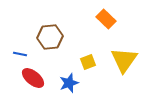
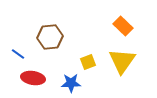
orange rectangle: moved 17 px right, 7 px down
blue line: moved 2 px left; rotated 24 degrees clockwise
yellow triangle: moved 2 px left, 1 px down
red ellipse: rotated 30 degrees counterclockwise
blue star: moved 2 px right; rotated 18 degrees clockwise
